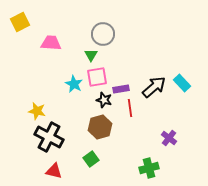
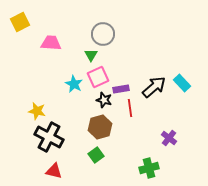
pink square: moved 1 px right; rotated 15 degrees counterclockwise
green square: moved 5 px right, 4 px up
